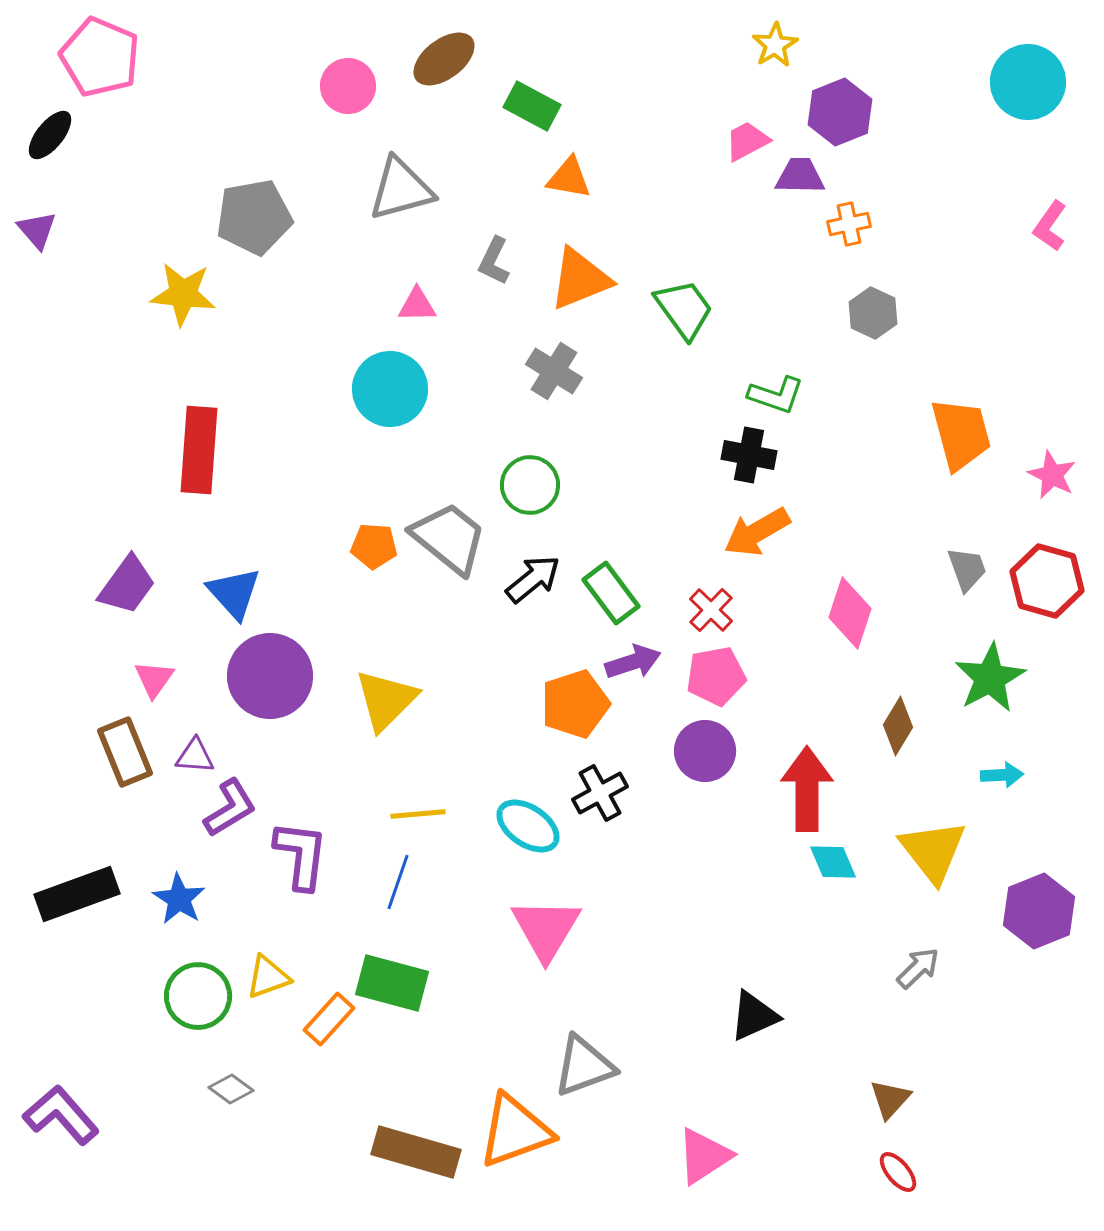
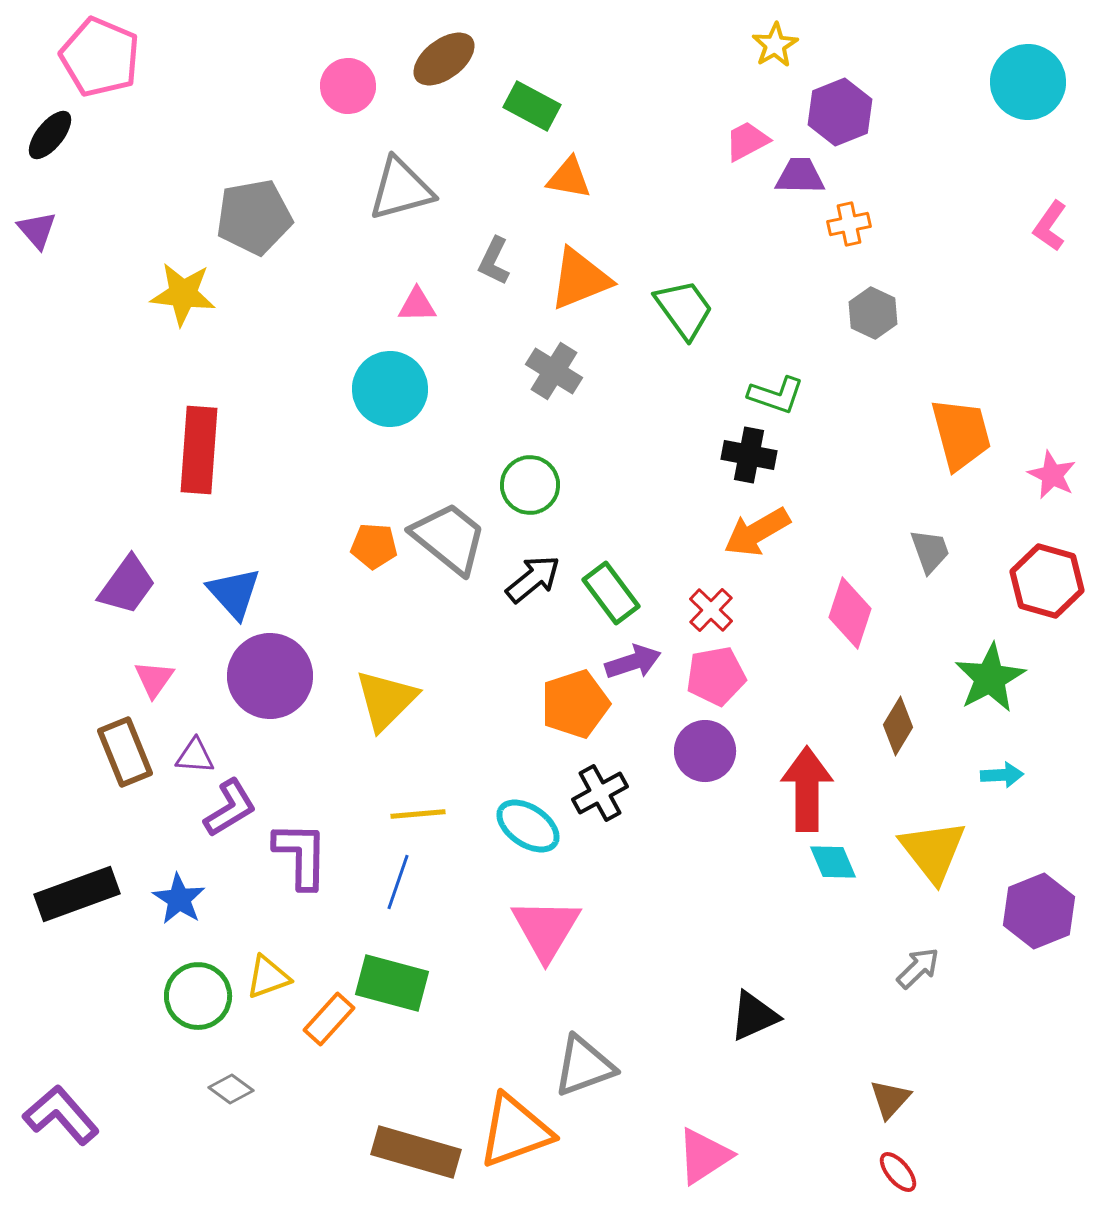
gray trapezoid at (967, 569): moved 37 px left, 18 px up
purple L-shape at (301, 855): rotated 6 degrees counterclockwise
